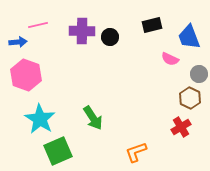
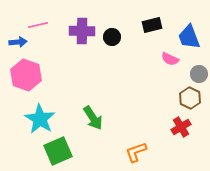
black circle: moved 2 px right
